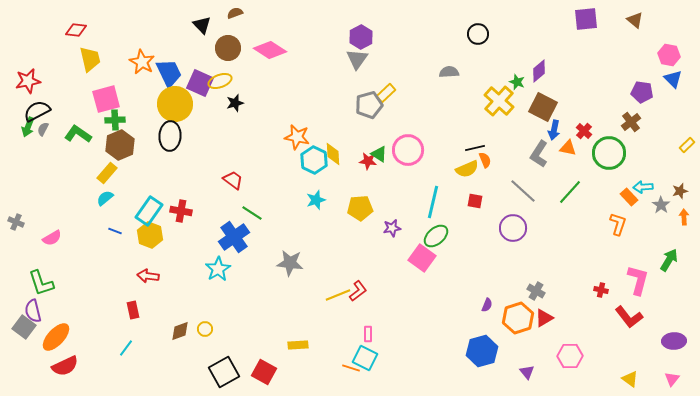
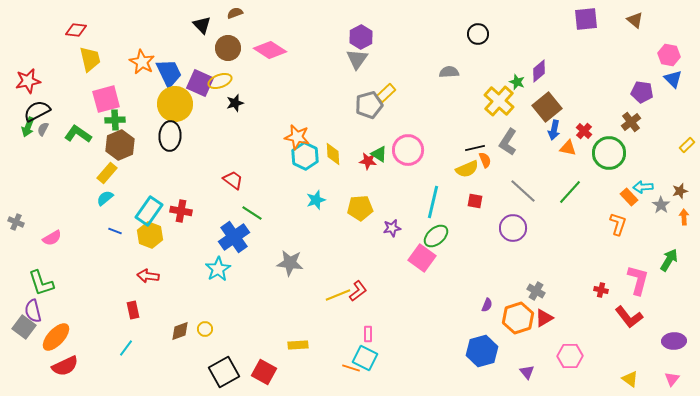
brown square at (543, 107): moved 4 px right; rotated 24 degrees clockwise
gray L-shape at (539, 154): moved 31 px left, 12 px up
cyan hexagon at (314, 160): moved 9 px left, 4 px up
